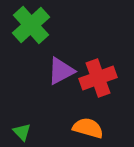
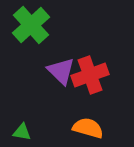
purple triangle: rotated 48 degrees counterclockwise
red cross: moved 8 px left, 3 px up
green triangle: rotated 36 degrees counterclockwise
